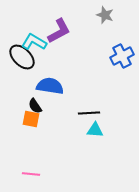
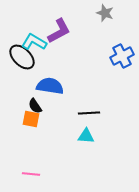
gray star: moved 2 px up
cyan triangle: moved 9 px left, 6 px down
